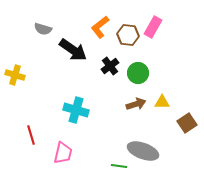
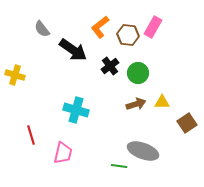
gray semicircle: moved 1 px left; rotated 36 degrees clockwise
